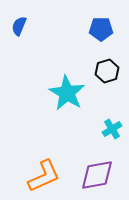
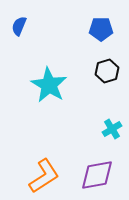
cyan star: moved 18 px left, 8 px up
orange L-shape: rotated 9 degrees counterclockwise
